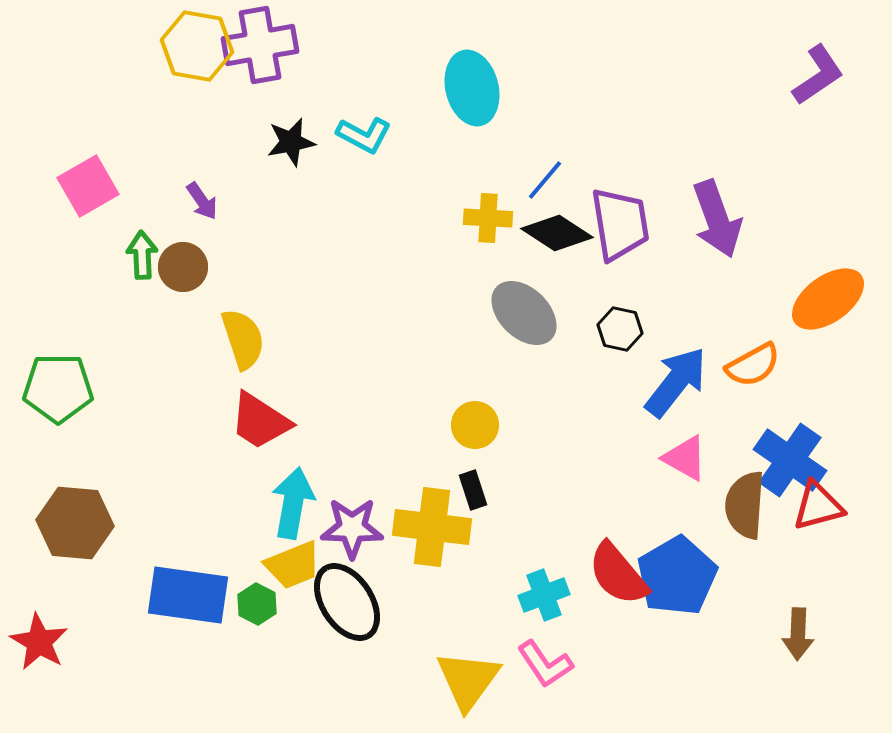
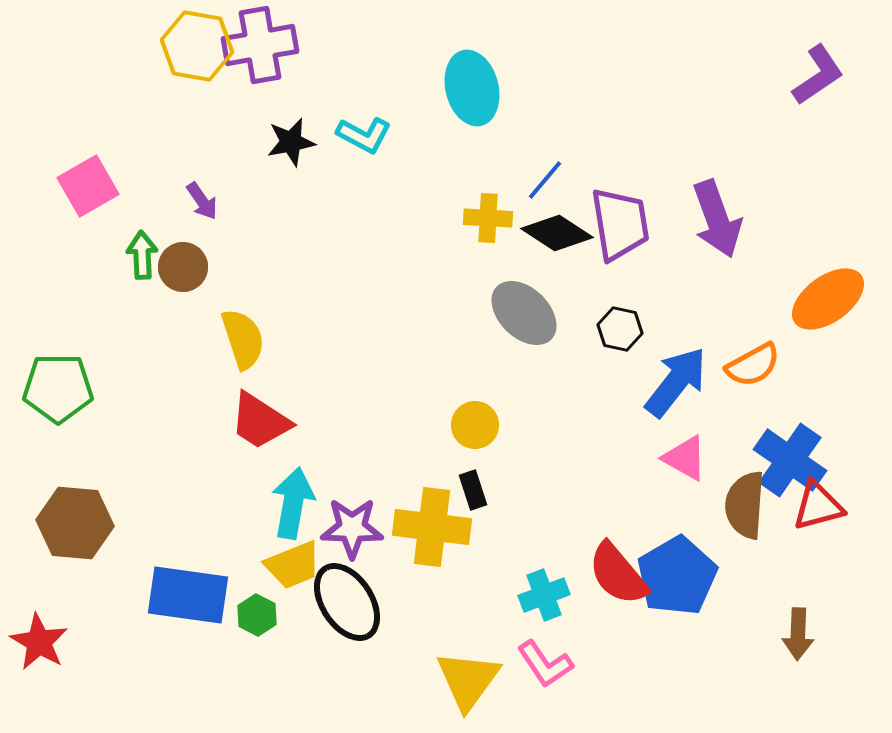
green hexagon at (257, 604): moved 11 px down
